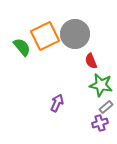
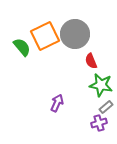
purple cross: moved 1 px left
